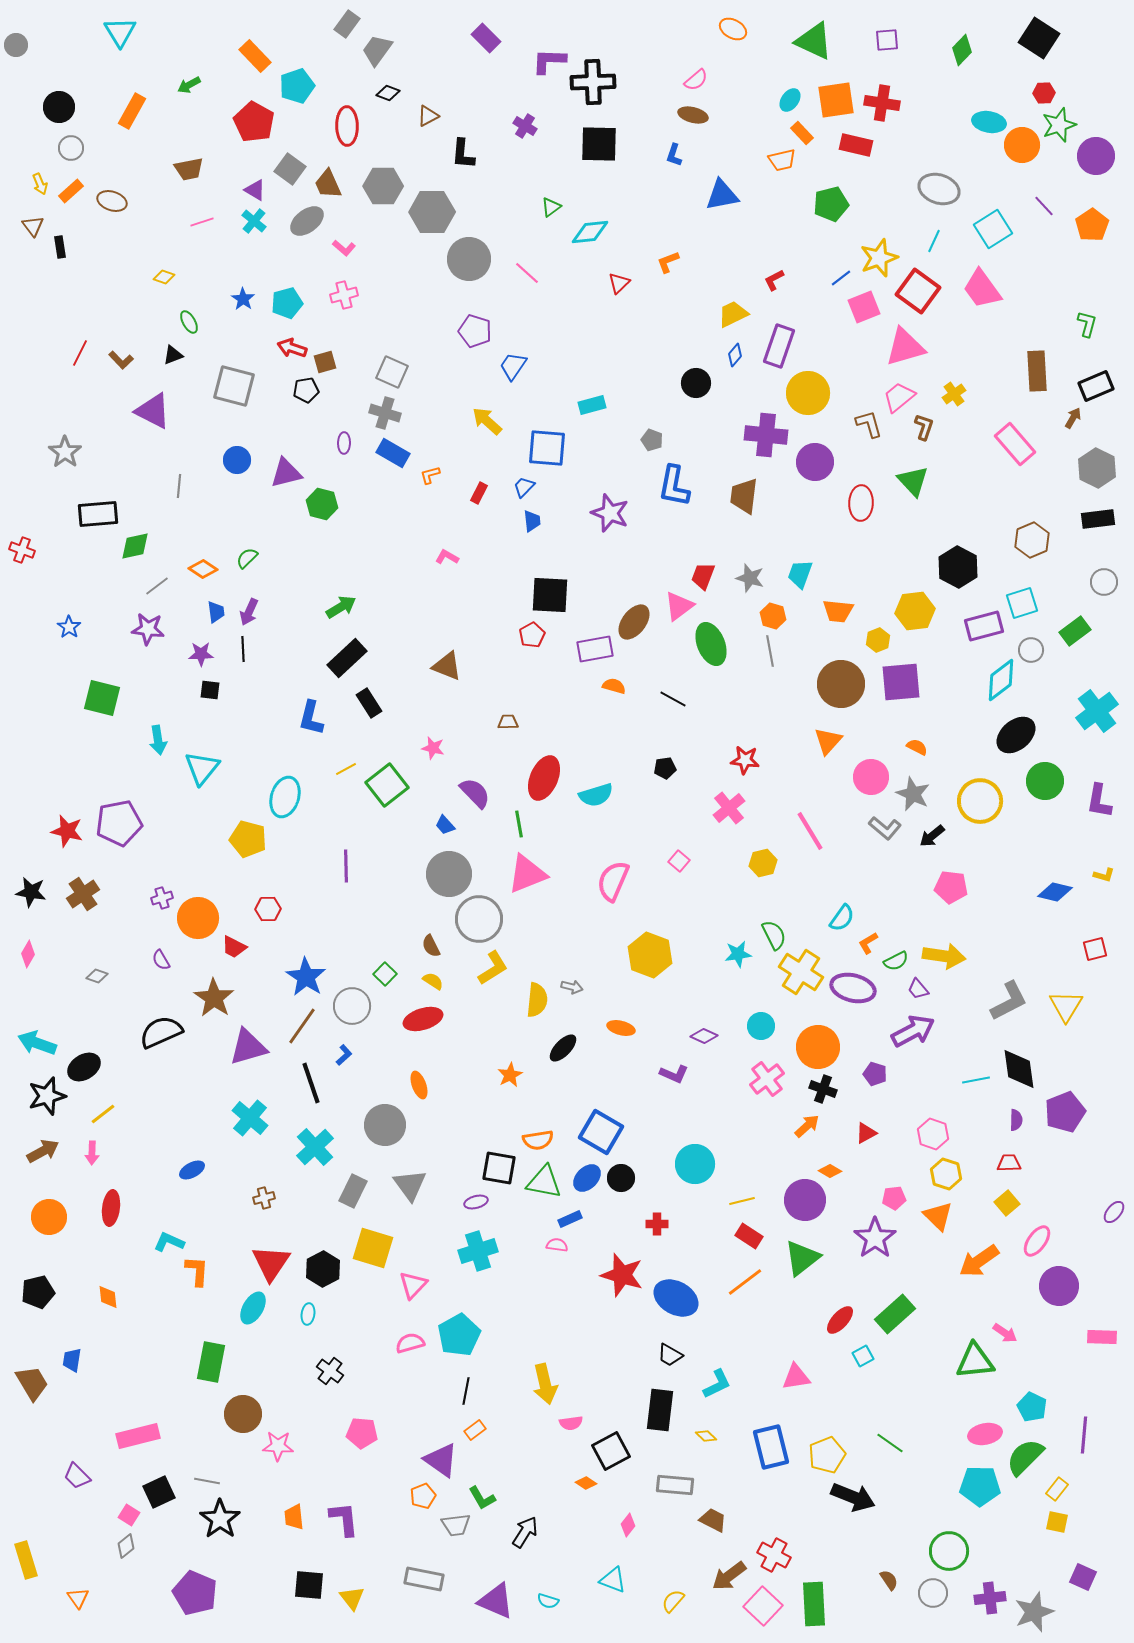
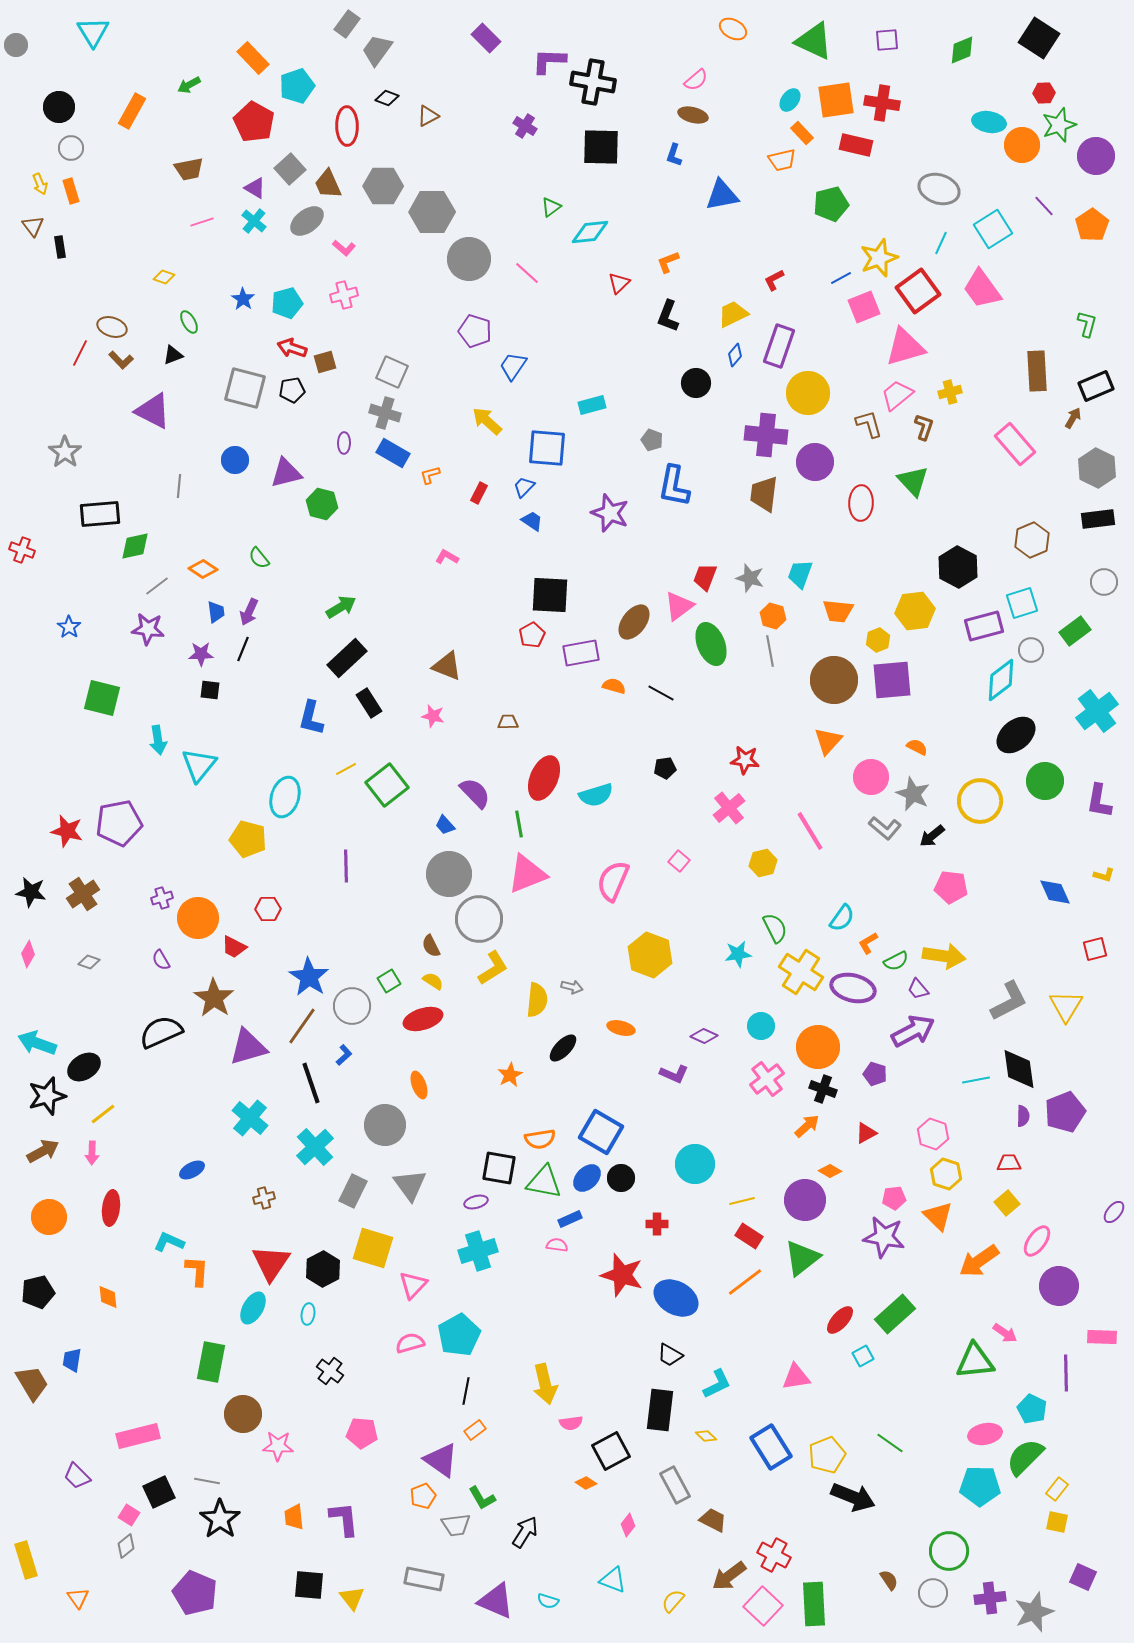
cyan triangle at (120, 32): moved 27 px left
green diamond at (962, 50): rotated 24 degrees clockwise
orange rectangle at (255, 56): moved 2 px left, 2 px down
black cross at (593, 82): rotated 12 degrees clockwise
black diamond at (388, 93): moved 1 px left, 5 px down
black square at (599, 144): moved 2 px right, 3 px down
black L-shape at (463, 154): moved 205 px right, 162 px down; rotated 16 degrees clockwise
gray square at (290, 169): rotated 12 degrees clockwise
purple triangle at (255, 190): moved 2 px up
orange rectangle at (71, 191): rotated 65 degrees counterclockwise
brown ellipse at (112, 201): moved 126 px down
cyan line at (934, 241): moved 7 px right, 2 px down
blue line at (841, 278): rotated 10 degrees clockwise
red square at (918, 291): rotated 18 degrees clockwise
gray square at (234, 386): moved 11 px right, 2 px down
black pentagon at (306, 390): moved 14 px left
yellow cross at (954, 394): moved 4 px left, 2 px up; rotated 20 degrees clockwise
pink trapezoid at (899, 397): moved 2 px left, 2 px up
blue circle at (237, 460): moved 2 px left
brown trapezoid at (744, 496): moved 20 px right, 2 px up
black rectangle at (98, 514): moved 2 px right
blue trapezoid at (532, 521): rotated 50 degrees counterclockwise
green semicircle at (247, 558): moved 12 px right; rotated 85 degrees counterclockwise
red trapezoid at (703, 576): moved 2 px right, 1 px down
black line at (243, 649): rotated 25 degrees clockwise
purple rectangle at (595, 649): moved 14 px left, 4 px down
purple square at (901, 682): moved 9 px left, 2 px up
brown circle at (841, 684): moved 7 px left, 4 px up
black line at (673, 699): moved 12 px left, 6 px up
pink star at (433, 748): moved 32 px up
cyan triangle at (202, 768): moved 3 px left, 3 px up
blue diamond at (1055, 892): rotated 52 degrees clockwise
green semicircle at (774, 935): moved 1 px right, 7 px up
green square at (385, 974): moved 4 px right, 7 px down; rotated 15 degrees clockwise
gray diamond at (97, 976): moved 8 px left, 14 px up
blue star at (306, 977): moved 3 px right
purple semicircle at (1016, 1120): moved 7 px right, 4 px up
orange semicircle at (538, 1140): moved 2 px right, 1 px up
purple star at (875, 1238): moved 9 px right, 1 px up; rotated 27 degrees counterclockwise
cyan pentagon at (1032, 1407): moved 2 px down
purple line at (1084, 1435): moved 18 px left, 62 px up; rotated 6 degrees counterclockwise
blue rectangle at (771, 1447): rotated 18 degrees counterclockwise
gray rectangle at (675, 1485): rotated 57 degrees clockwise
